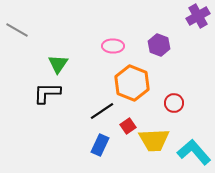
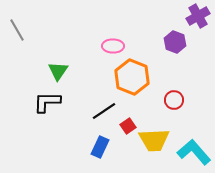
gray line: rotated 30 degrees clockwise
purple hexagon: moved 16 px right, 3 px up
green triangle: moved 7 px down
orange hexagon: moved 6 px up
black L-shape: moved 9 px down
red circle: moved 3 px up
black line: moved 2 px right
blue rectangle: moved 2 px down
